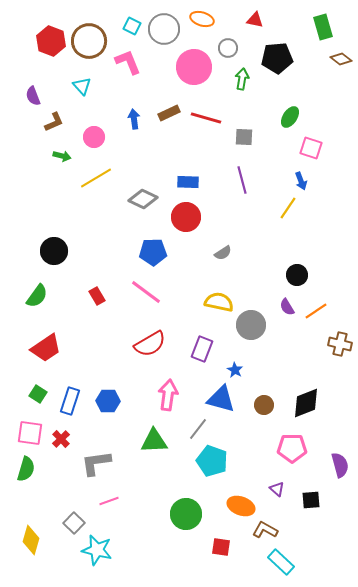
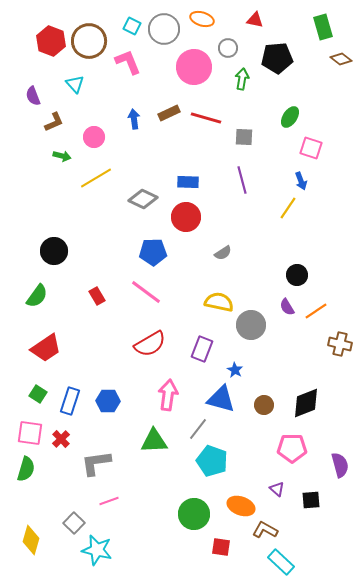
cyan triangle at (82, 86): moved 7 px left, 2 px up
green circle at (186, 514): moved 8 px right
